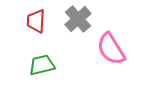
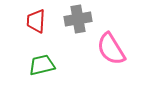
gray cross: rotated 32 degrees clockwise
